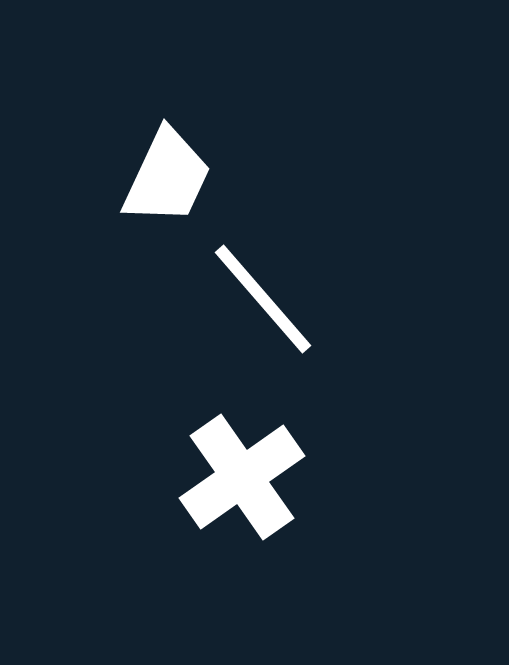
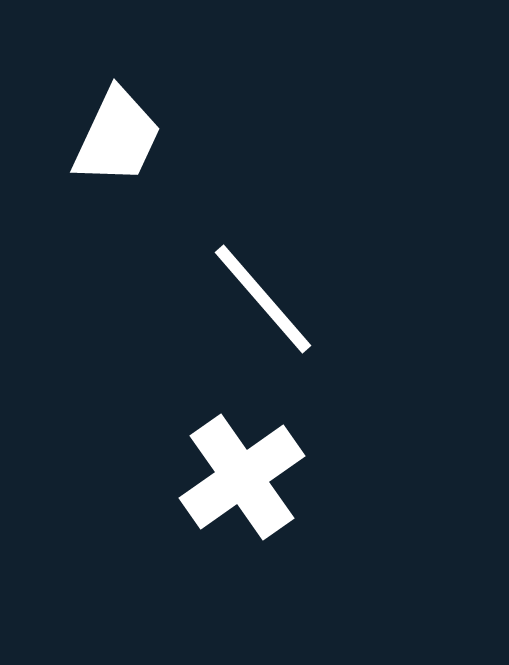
white trapezoid: moved 50 px left, 40 px up
